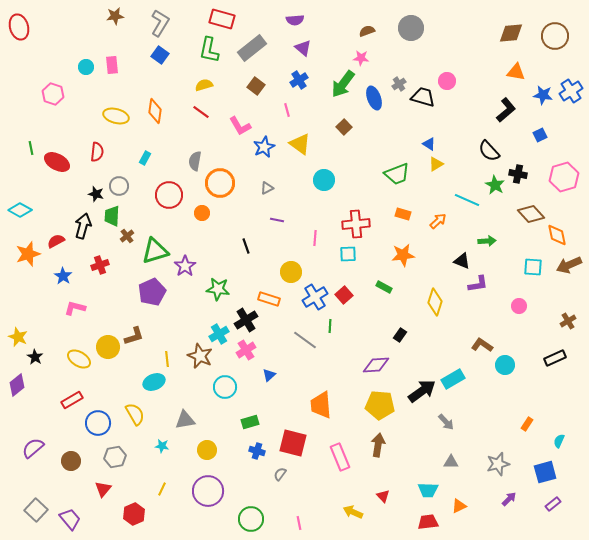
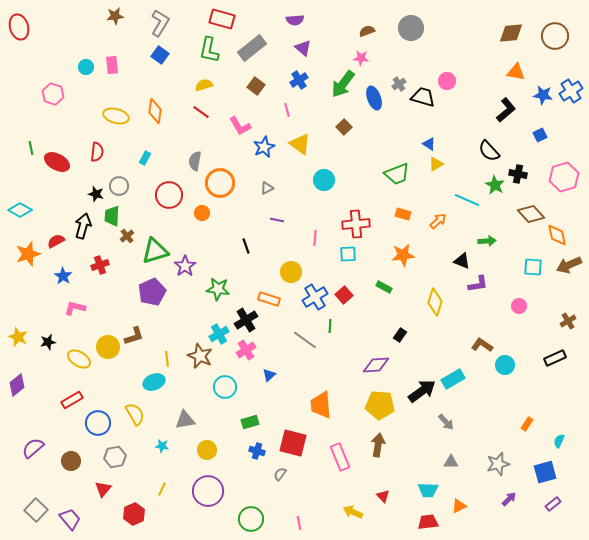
black star at (35, 357): moved 13 px right, 15 px up; rotated 28 degrees clockwise
